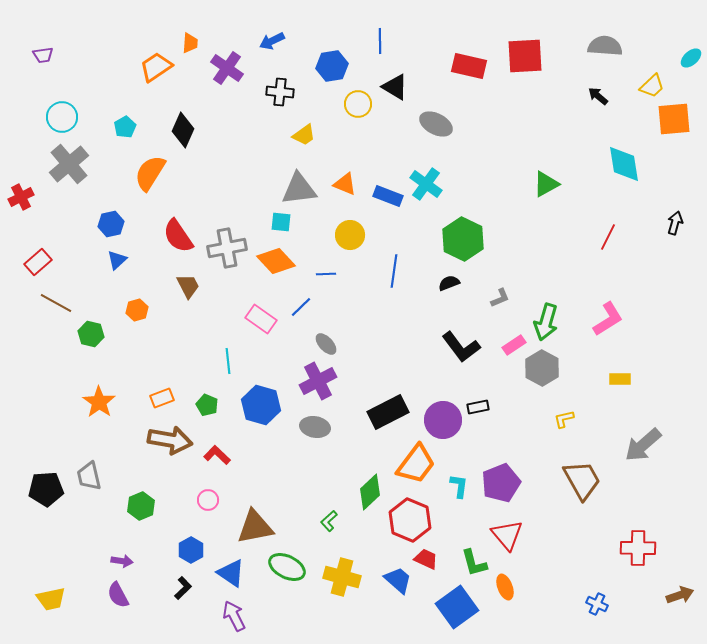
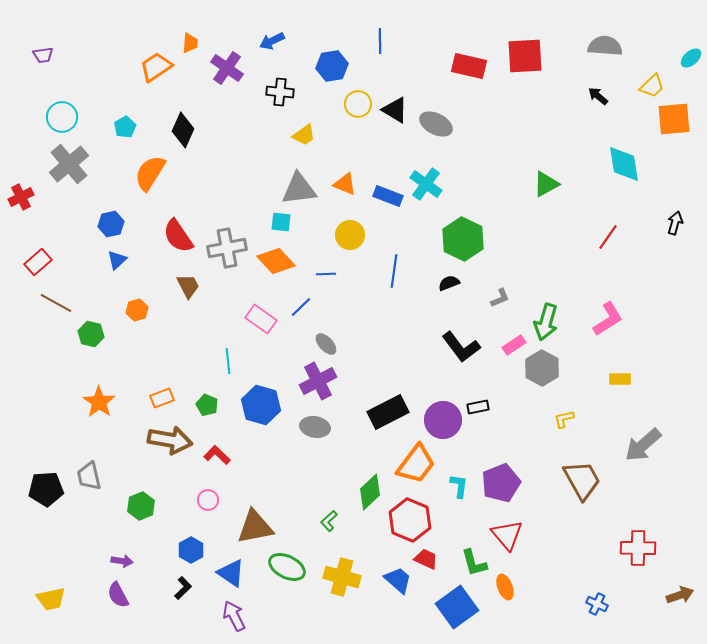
black triangle at (395, 87): moved 23 px down
red line at (608, 237): rotated 8 degrees clockwise
